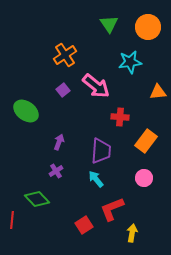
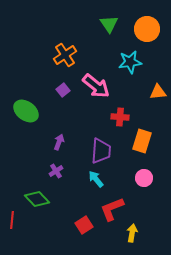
orange circle: moved 1 px left, 2 px down
orange rectangle: moved 4 px left; rotated 20 degrees counterclockwise
